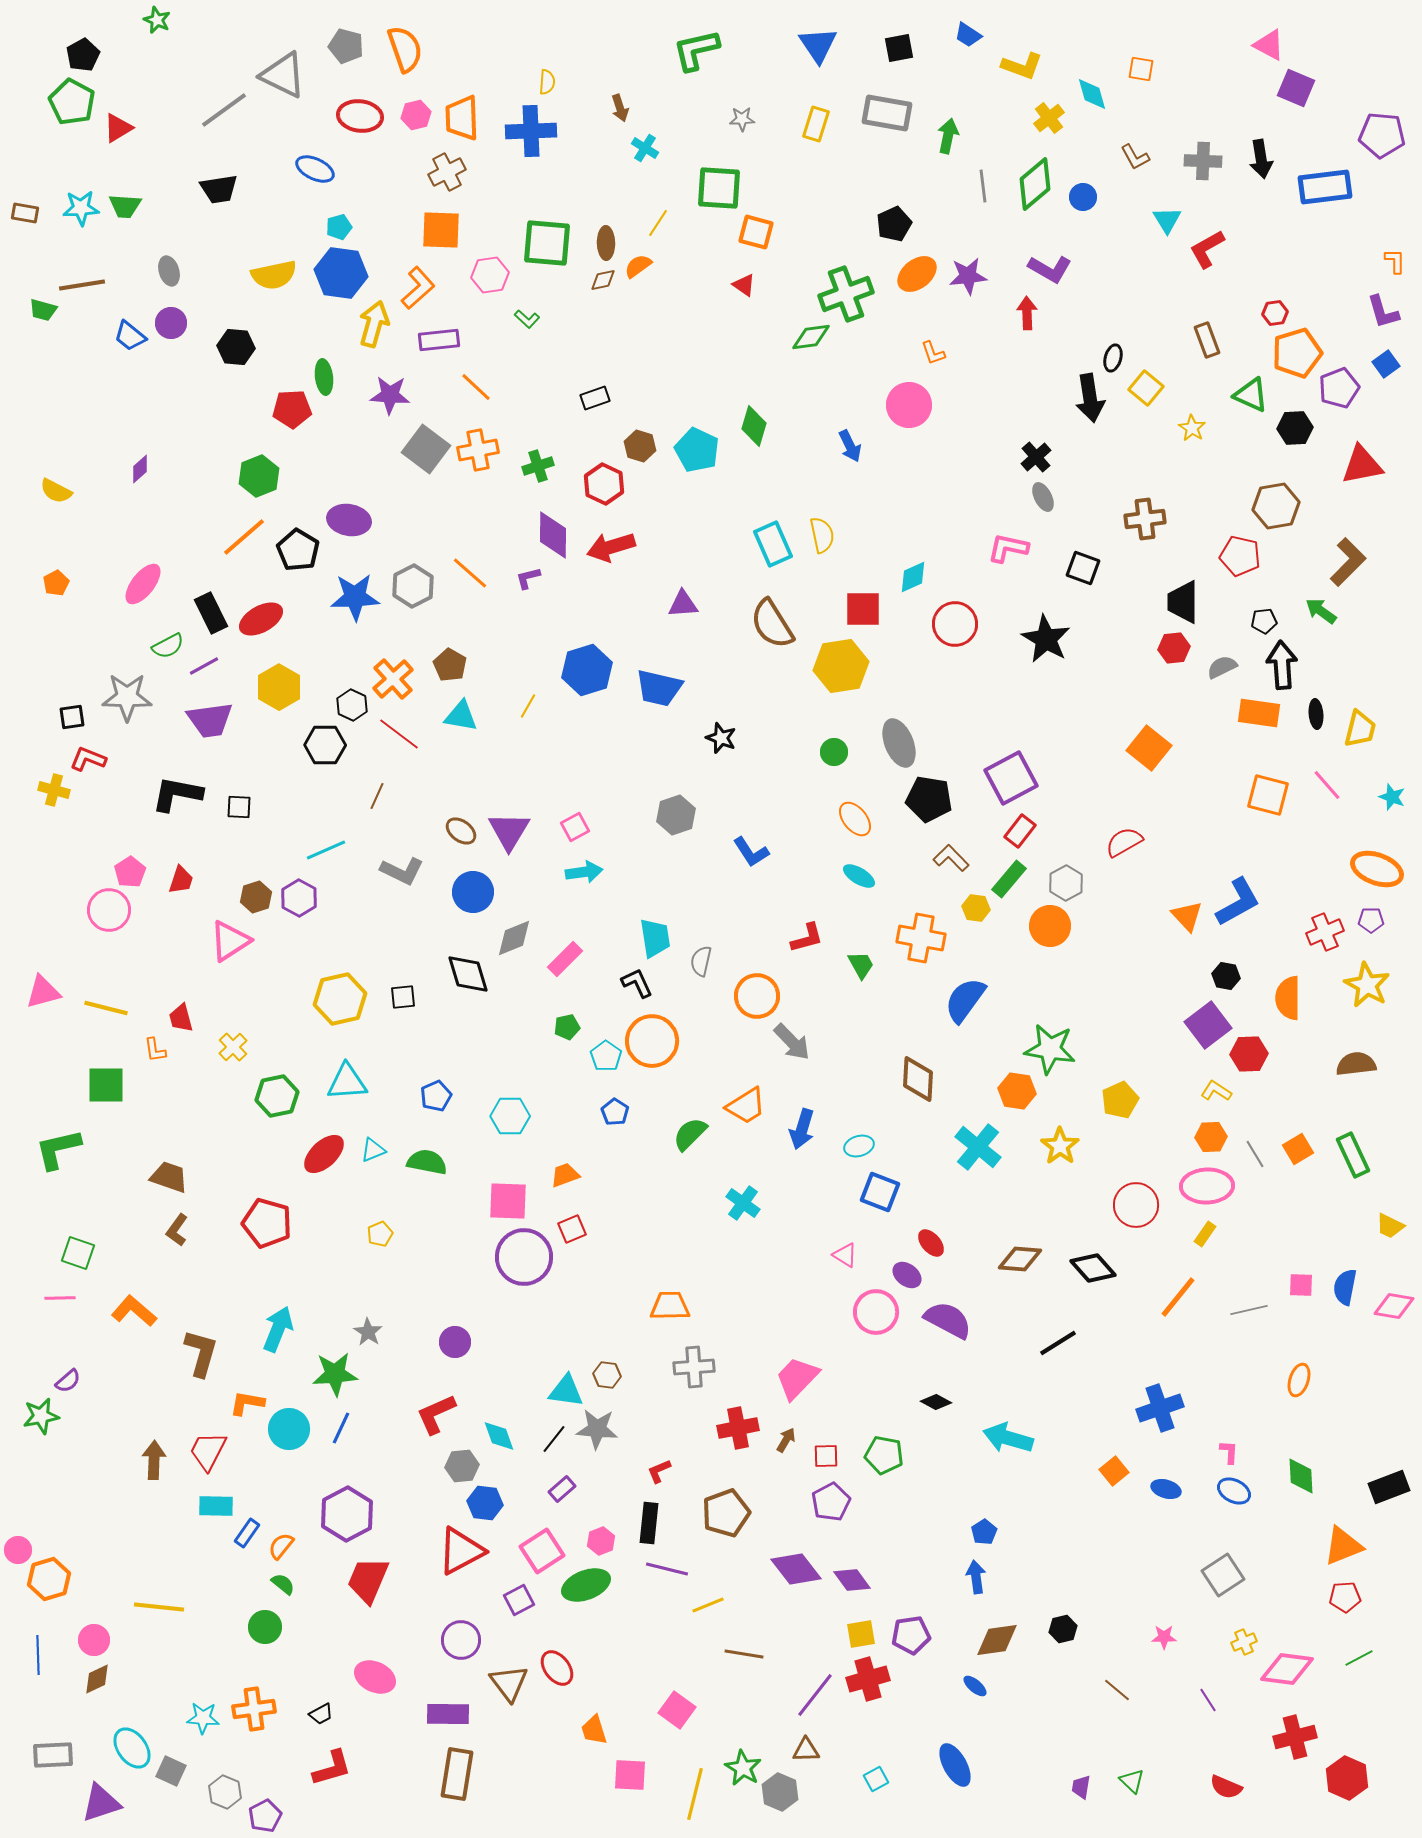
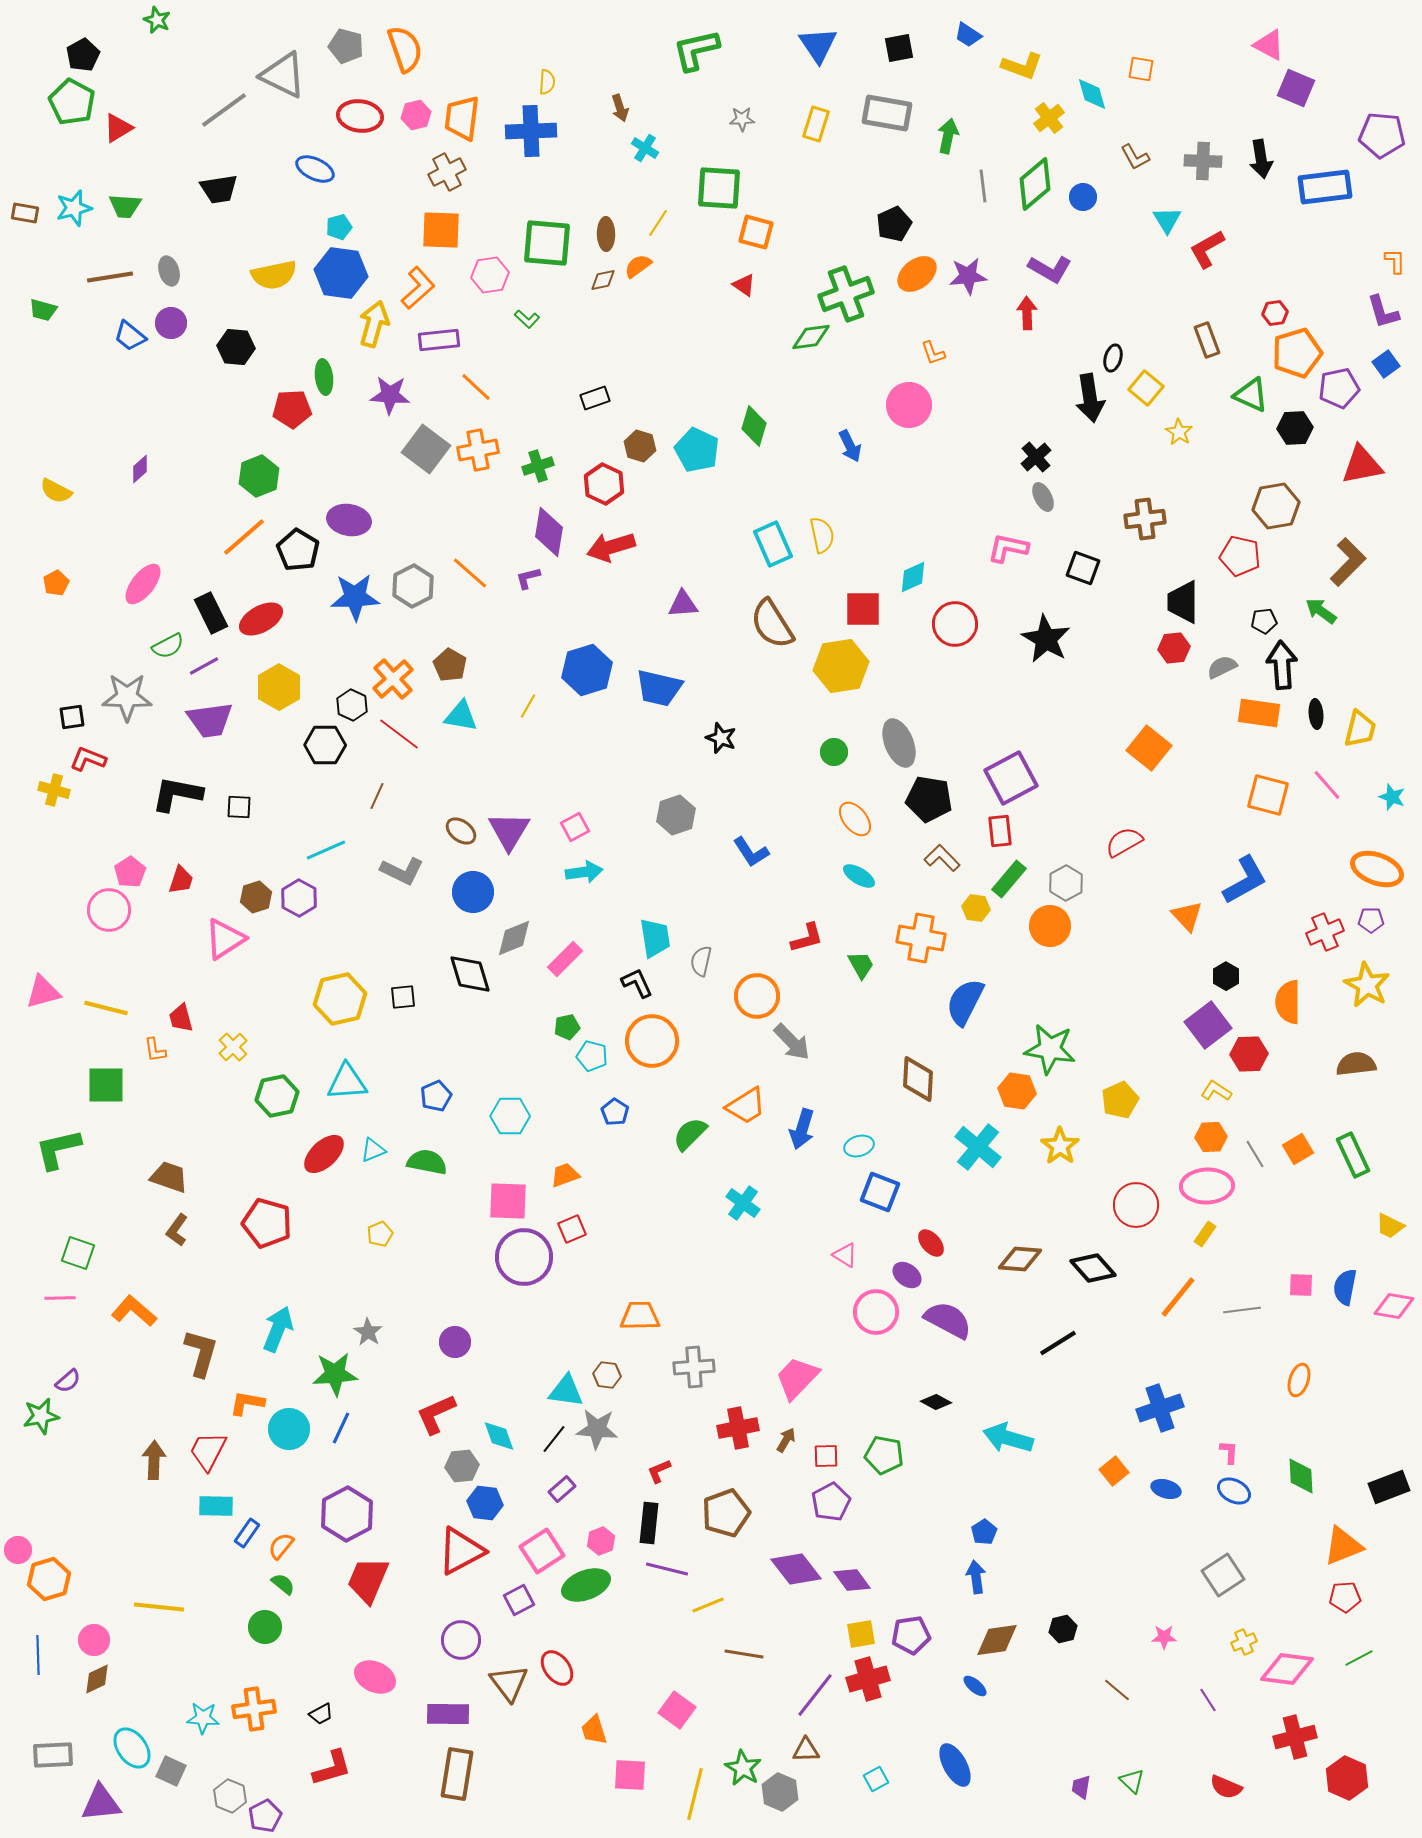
orange trapezoid at (462, 118): rotated 9 degrees clockwise
cyan star at (81, 208): moved 7 px left; rotated 12 degrees counterclockwise
brown ellipse at (606, 243): moved 9 px up
brown line at (82, 285): moved 28 px right, 8 px up
purple pentagon at (1339, 388): rotated 9 degrees clockwise
yellow star at (1192, 428): moved 13 px left, 4 px down
purple diamond at (553, 535): moved 4 px left, 3 px up; rotated 9 degrees clockwise
red rectangle at (1020, 831): moved 20 px left; rotated 44 degrees counterclockwise
brown L-shape at (951, 858): moved 9 px left
blue L-shape at (1238, 902): moved 7 px right, 22 px up
pink triangle at (230, 941): moved 5 px left, 2 px up
black diamond at (468, 974): moved 2 px right
black hexagon at (1226, 976): rotated 20 degrees clockwise
orange semicircle at (1288, 998): moved 4 px down
blue semicircle at (965, 1000): moved 2 px down; rotated 9 degrees counterclockwise
cyan pentagon at (606, 1056): moved 14 px left; rotated 20 degrees counterclockwise
orange trapezoid at (670, 1306): moved 30 px left, 10 px down
gray line at (1249, 1310): moved 7 px left; rotated 6 degrees clockwise
gray hexagon at (225, 1792): moved 5 px right, 4 px down
purple triangle at (101, 1803): rotated 12 degrees clockwise
